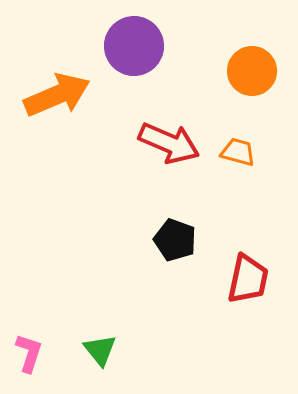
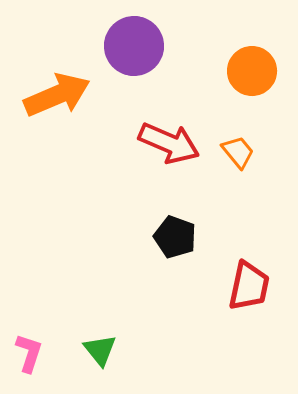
orange trapezoid: rotated 36 degrees clockwise
black pentagon: moved 3 px up
red trapezoid: moved 1 px right, 7 px down
